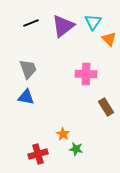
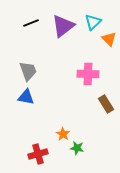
cyan triangle: rotated 12 degrees clockwise
gray trapezoid: moved 2 px down
pink cross: moved 2 px right
brown rectangle: moved 3 px up
green star: moved 1 px right, 1 px up
